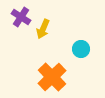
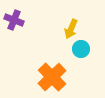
purple cross: moved 7 px left, 3 px down; rotated 12 degrees counterclockwise
yellow arrow: moved 28 px right
